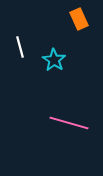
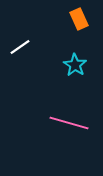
white line: rotated 70 degrees clockwise
cyan star: moved 21 px right, 5 px down
